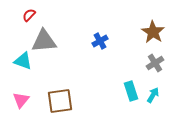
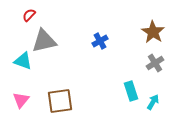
gray triangle: rotated 8 degrees counterclockwise
cyan arrow: moved 7 px down
